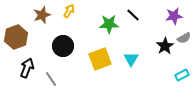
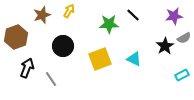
cyan triangle: moved 3 px right; rotated 35 degrees counterclockwise
